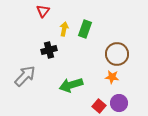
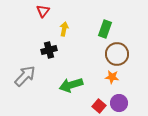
green rectangle: moved 20 px right
